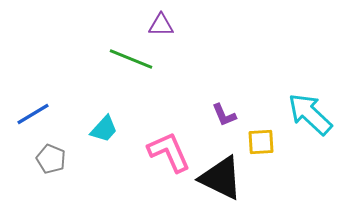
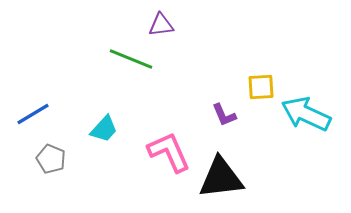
purple triangle: rotated 8 degrees counterclockwise
cyan arrow: moved 4 px left; rotated 18 degrees counterclockwise
yellow square: moved 55 px up
black triangle: rotated 33 degrees counterclockwise
